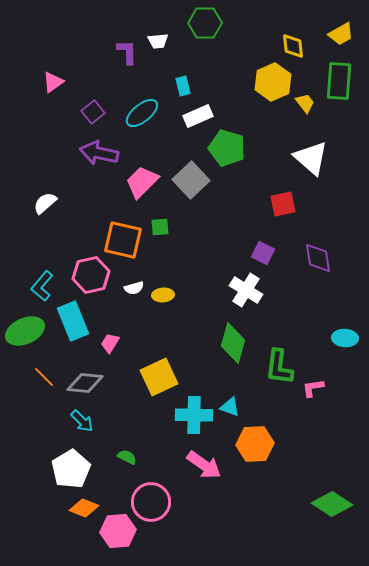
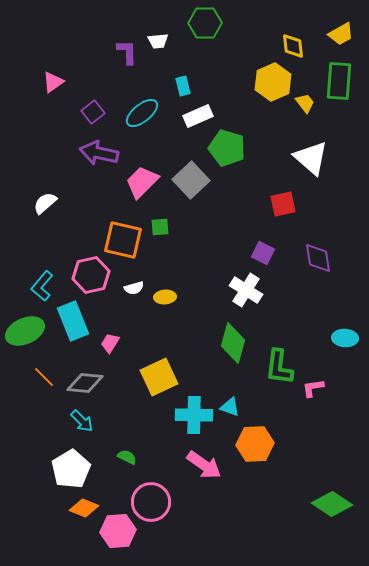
yellow ellipse at (163, 295): moved 2 px right, 2 px down
